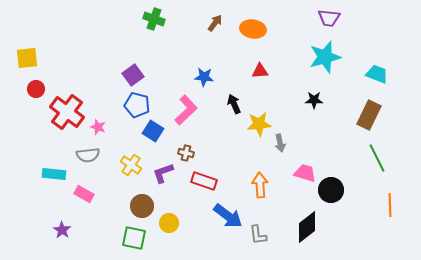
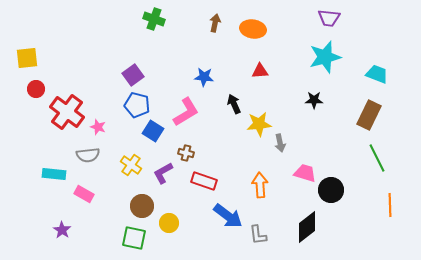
brown arrow: rotated 24 degrees counterclockwise
pink L-shape: moved 2 px down; rotated 12 degrees clockwise
purple L-shape: rotated 10 degrees counterclockwise
